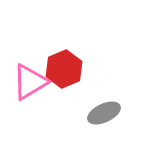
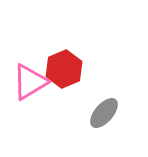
gray ellipse: rotated 24 degrees counterclockwise
